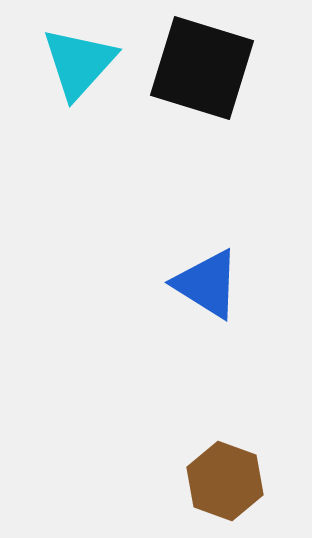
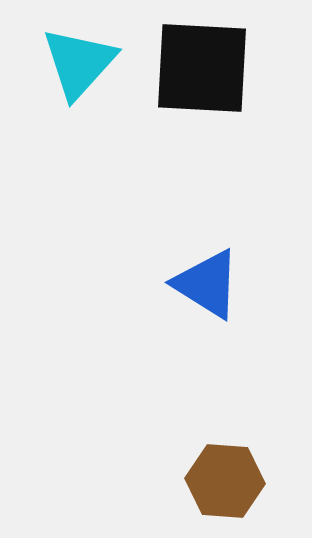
black square: rotated 14 degrees counterclockwise
brown hexagon: rotated 16 degrees counterclockwise
